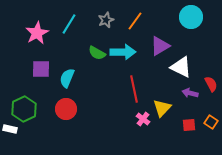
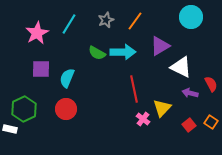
red square: rotated 32 degrees counterclockwise
